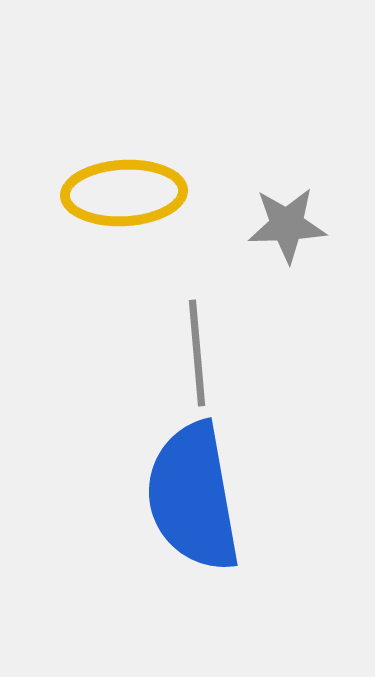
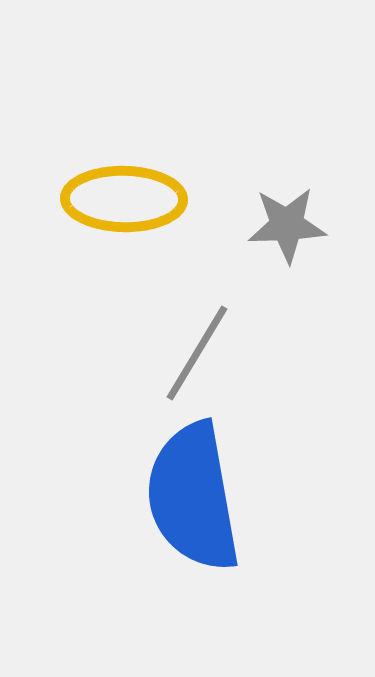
yellow ellipse: moved 6 px down; rotated 4 degrees clockwise
gray line: rotated 36 degrees clockwise
